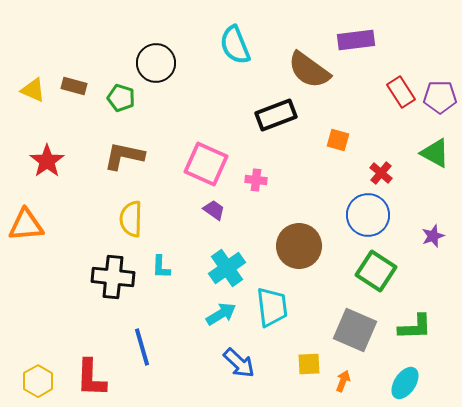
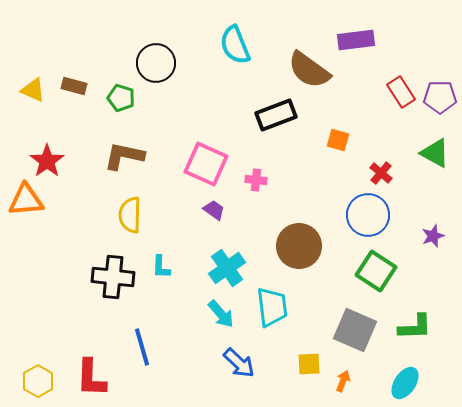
yellow semicircle: moved 1 px left, 4 px up
orange triangle: moved 25 px up
cyan arrow: rotated 80 degrees clockwise
